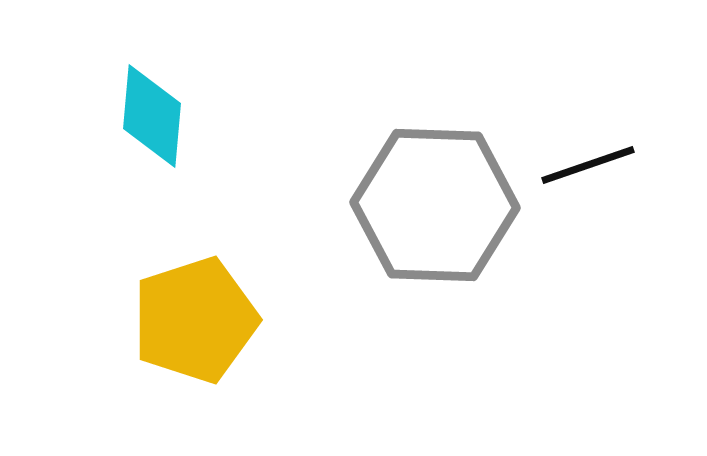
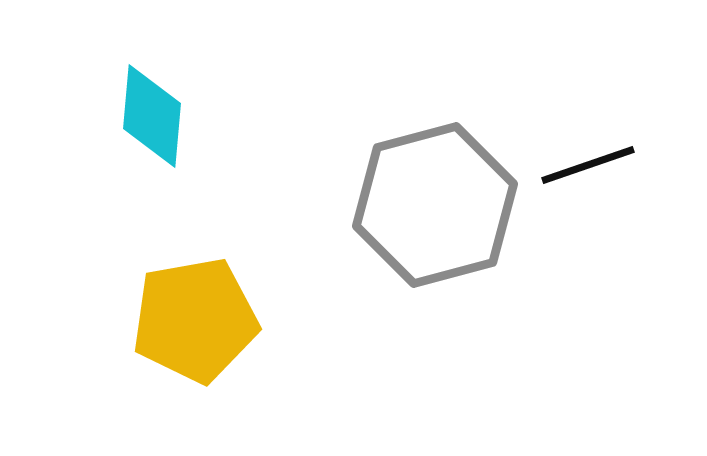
gray hexagon: rotated 17 degrees counterclockwise
yellow pentagon: rotated 8 degrees clockwise
